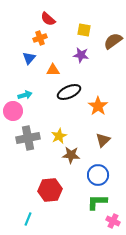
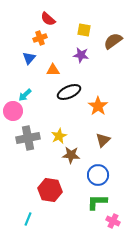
cyan arrow: rotated 152 degrees clockwise
red hexagon: rotated 15 degrees clockwise
